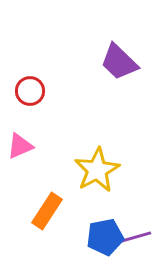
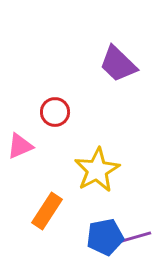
purple trapezoid: moved 1 px left, 2 px down
red circle: moved 25 px right, 21 px down
